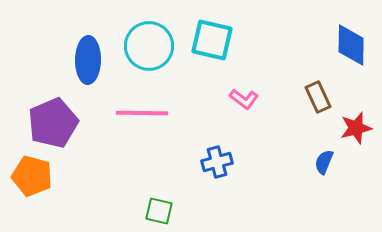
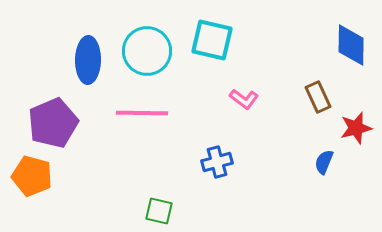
cyan circle: moved 2 px left, 5 px down
